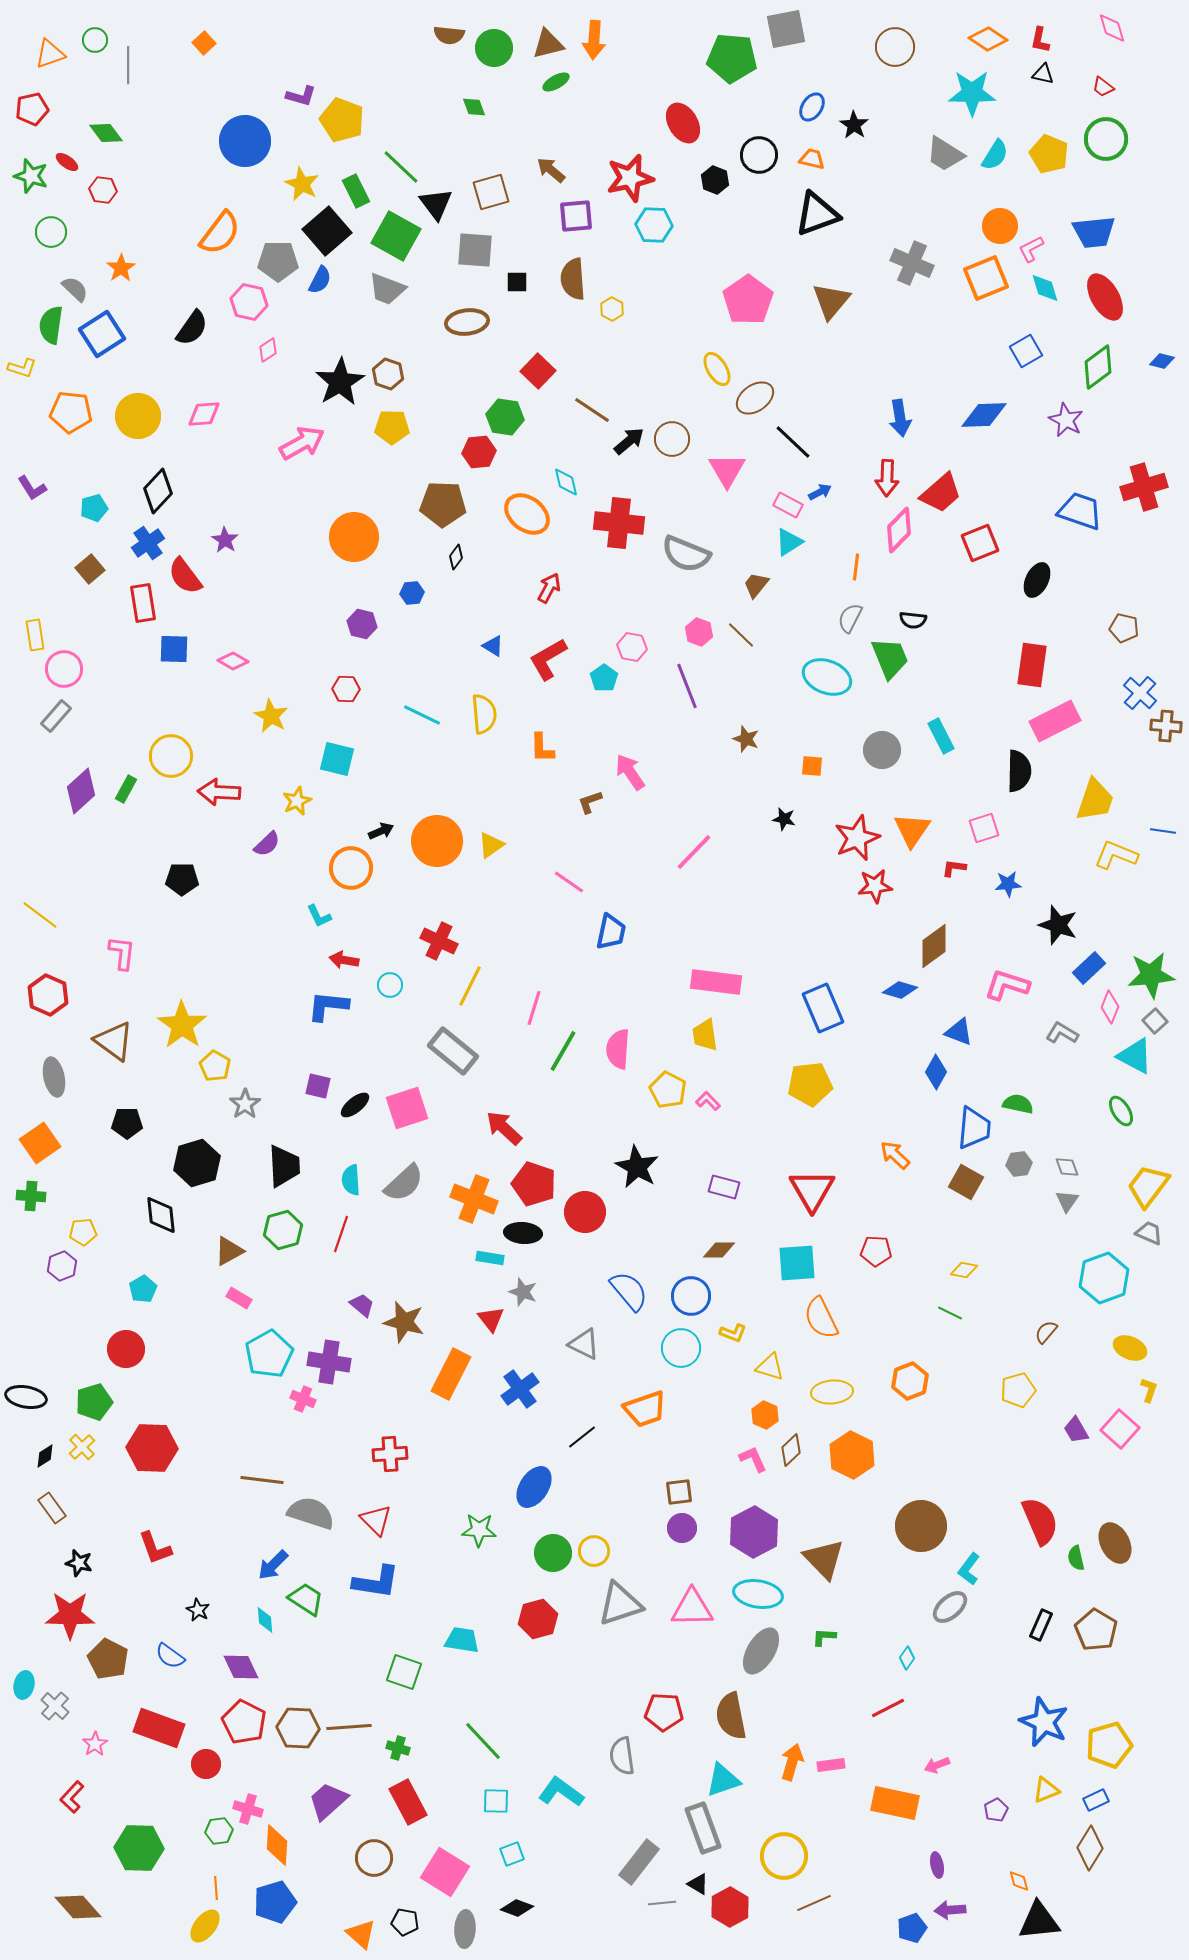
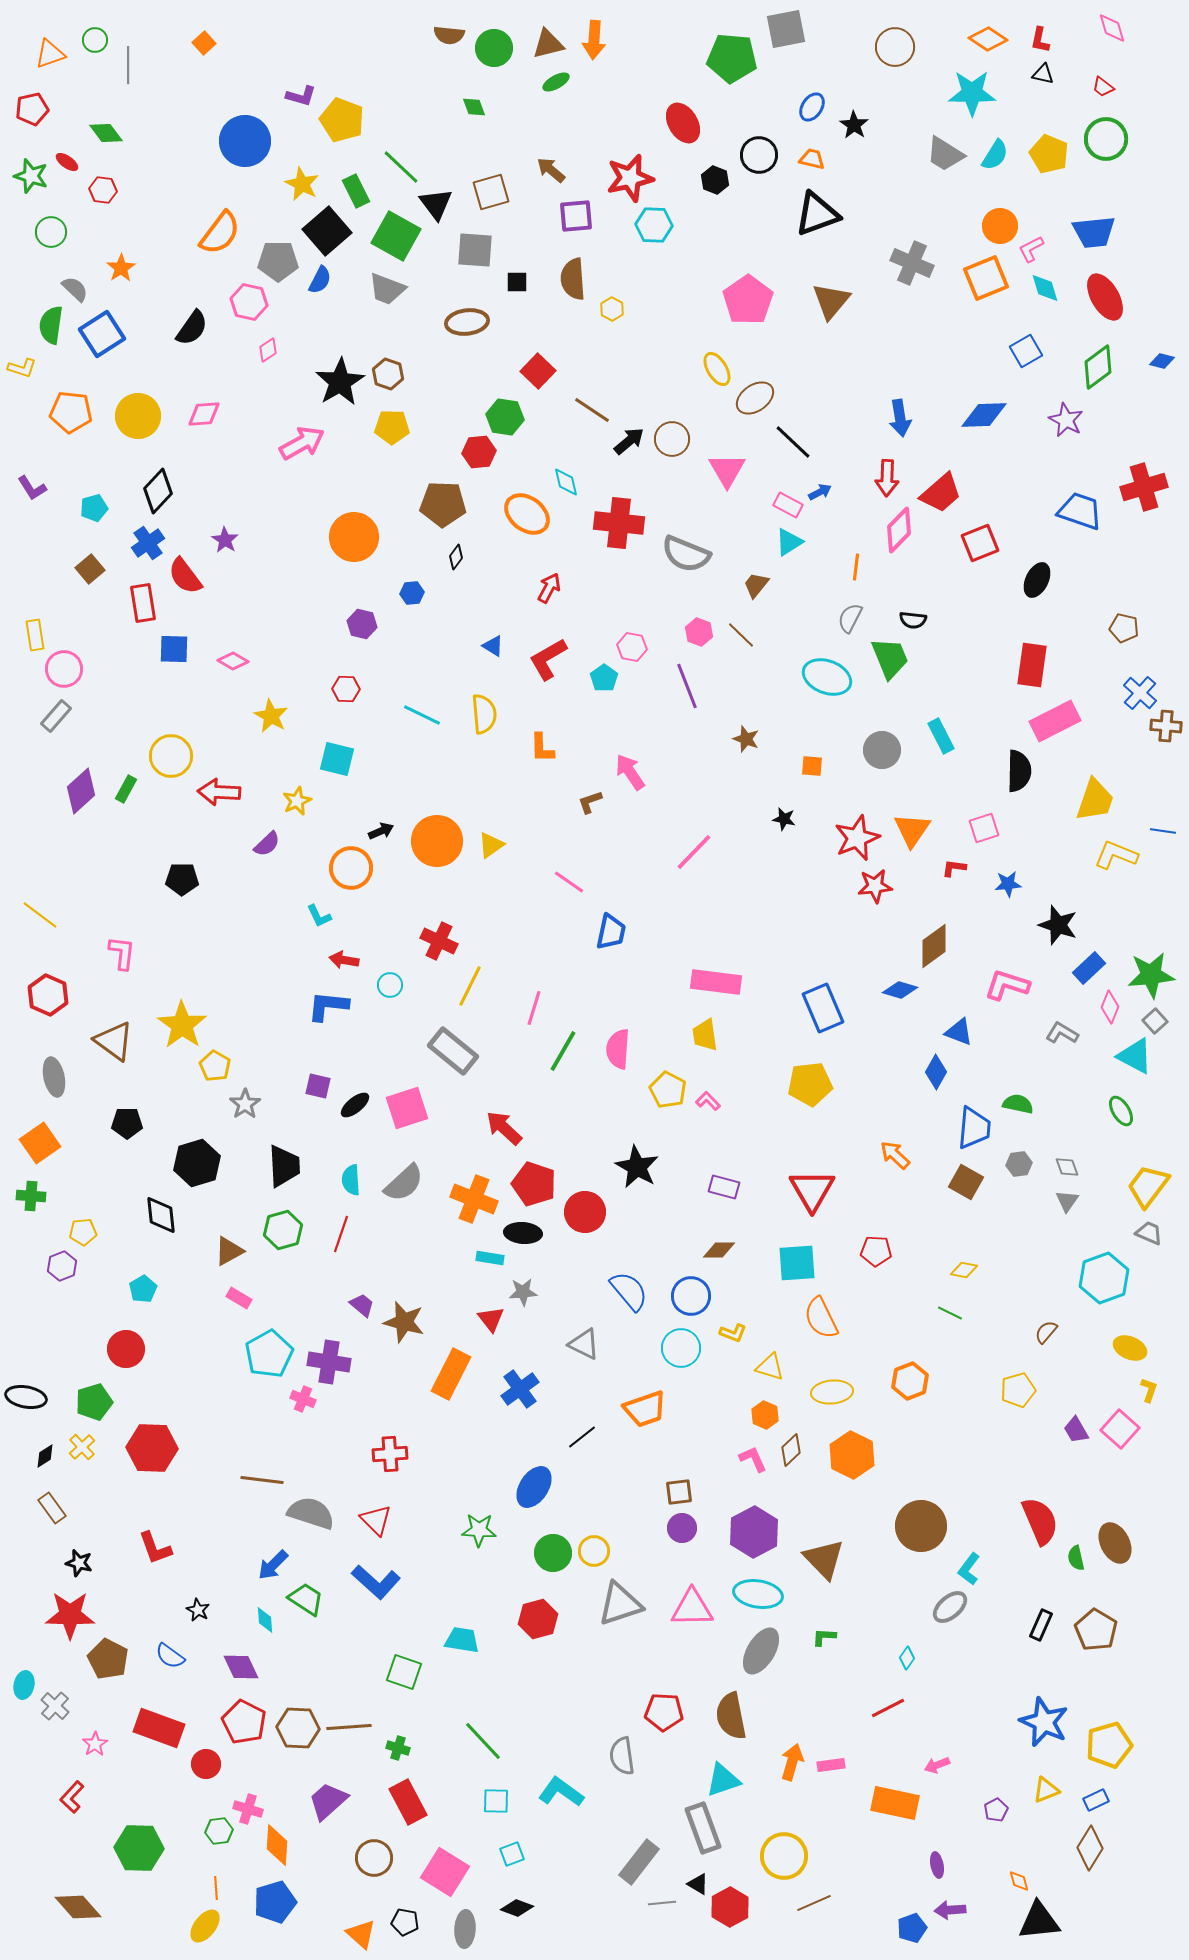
gray star at (523, 1292): rotated 24 degrees counterclockwise
blue L-shape at (376, 1582): rotated 33 degrees clockwise
